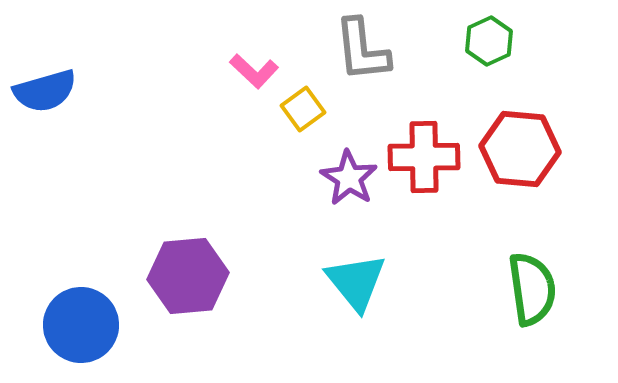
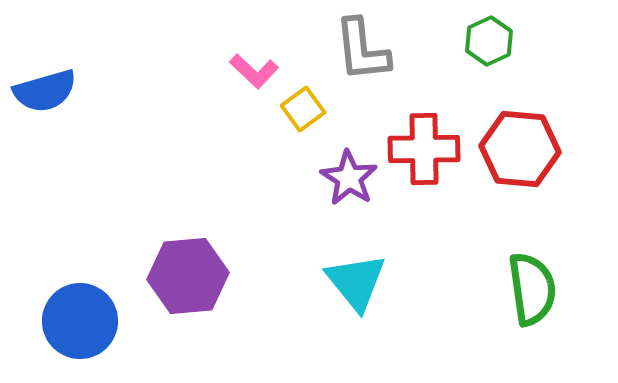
red cross: moved 8 px up
blue circle: moved 1 px left, 4 px up
